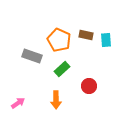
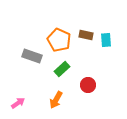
red circle: moved 1 px left, 1 px up
orange arrow: rotated 30 degrees clockwise
